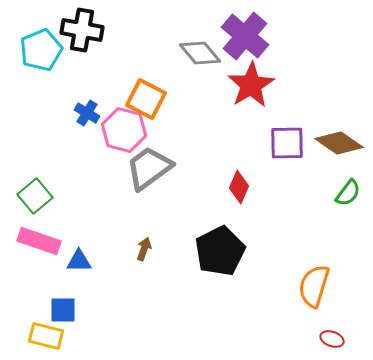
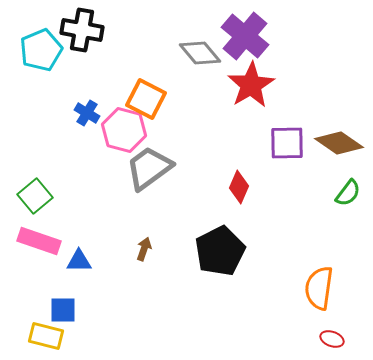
orange semicircle: moved 5 px right, 2 px down; rotated 9 degrees counterclockwise
